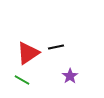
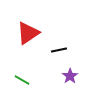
black line: moved 3 px right, 3 px down
red triangle: moved 20 px up
